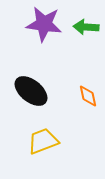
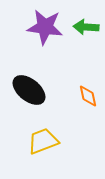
purple star: moved 1 px right, 3 px down
black ellipse: moved 2 px left, 1 px up
